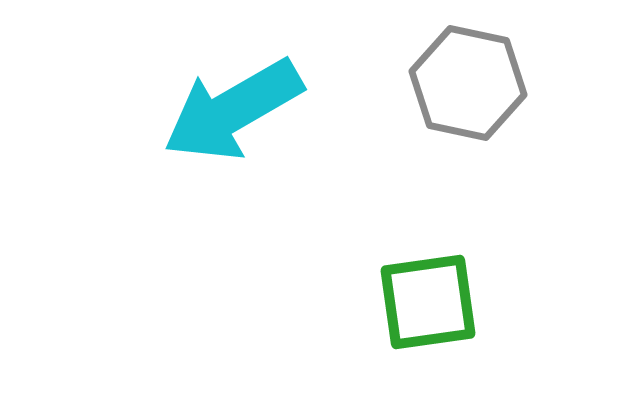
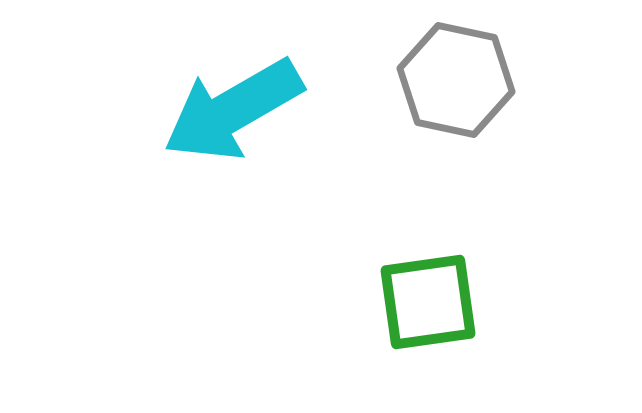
gray hexagon: moved 12 px left, 3 px up
